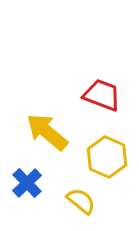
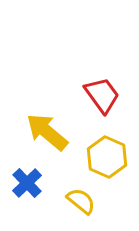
red trapezoid: rotated 33 degrees clockwise
